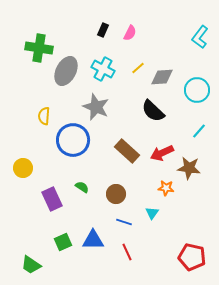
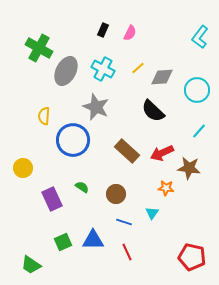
green cross: rotated 20 degrees clockwise
